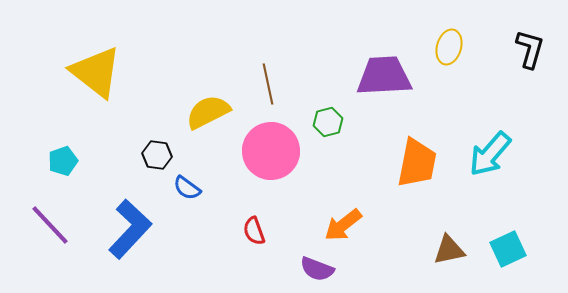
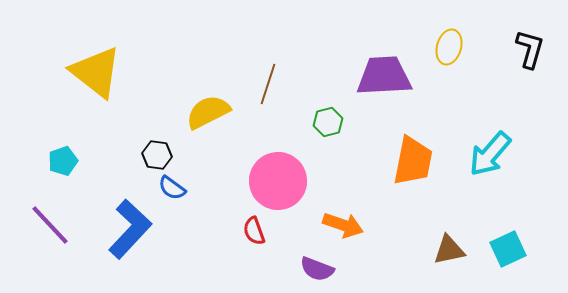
brown line: rotated 30 degrees clockwise
pink circle: moved 7 px right, 30 px down
orange trapezoid: moved 4 px left, 2 px up
blue semicircle: moved 15 px left
orange arrow: rotated 123 degrees counterclockwise
